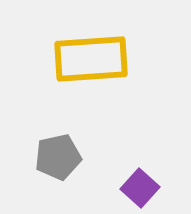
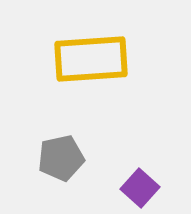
gray pentagon: moved 3 px right, 1 px down
